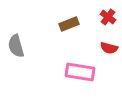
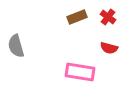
brown rectangle: moved 8 px right, 7 px up
